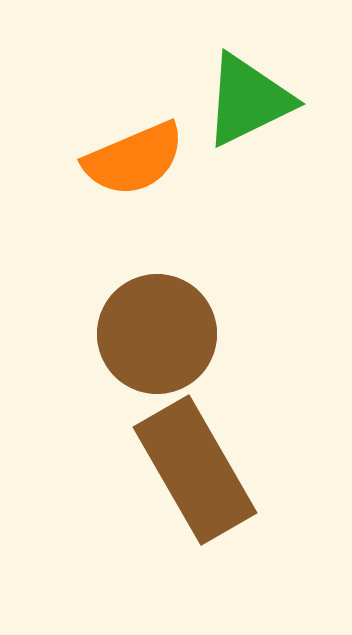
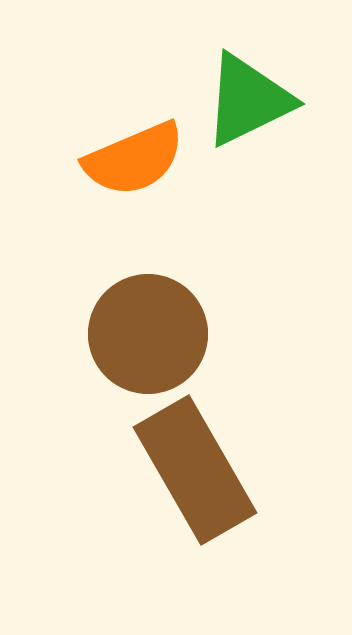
brown circle: moved 9 px left
